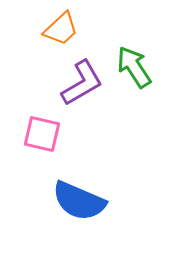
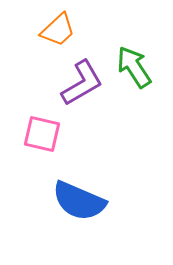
orange trapezoid: moved 3 px left, 1 px down
